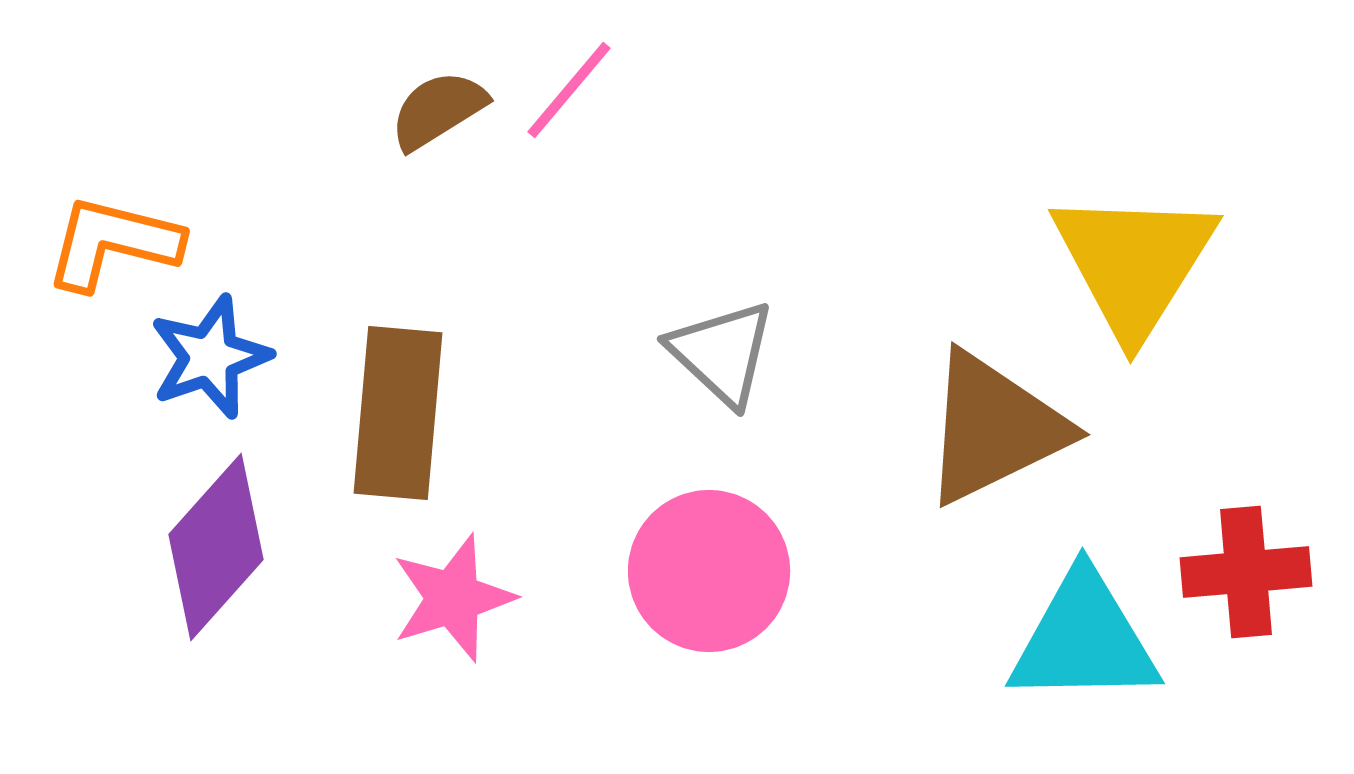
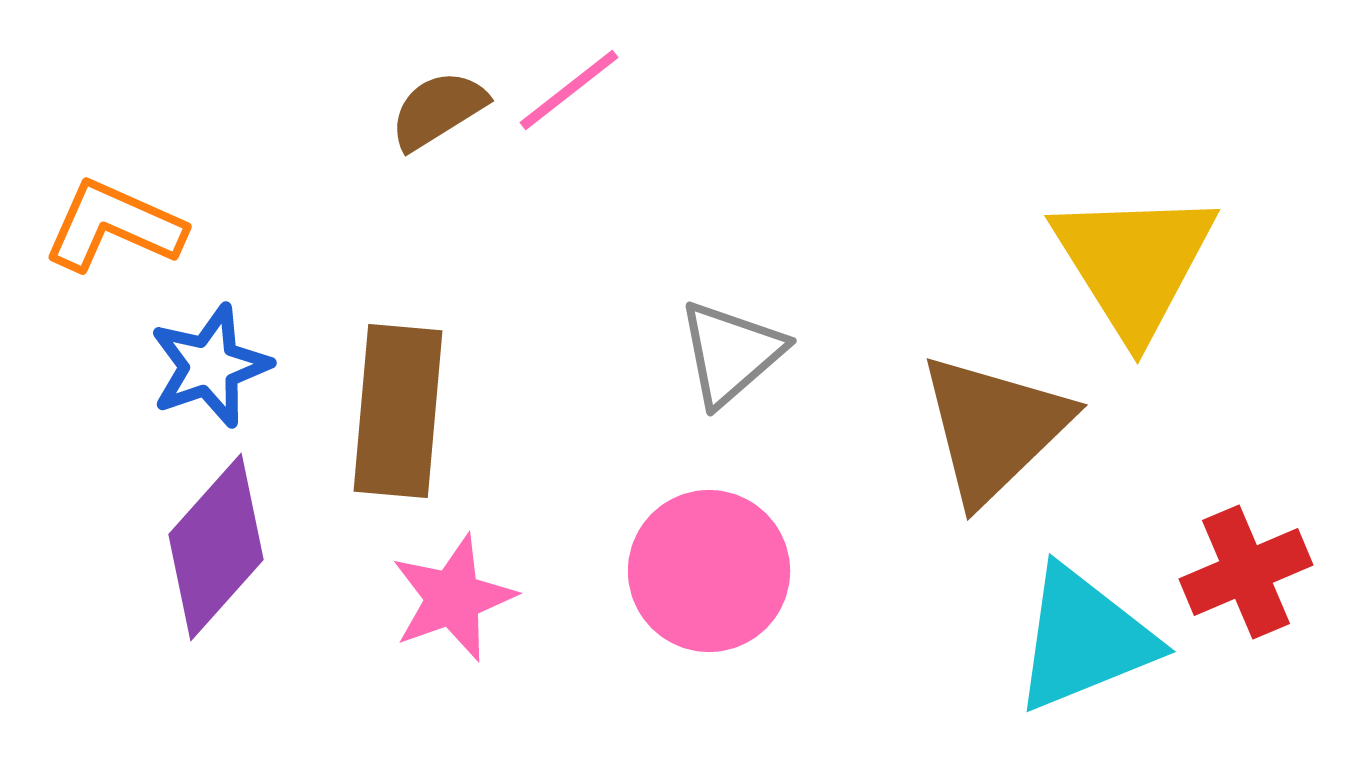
pink line: rotated 12 degrees clockwise
orange L-shape: moved 1 px right, 17 px up; rotated 10 degrees clockwise
yellow triangle: rotated 4 degrees counterclockwise
gray triangle: moved 9 px right; rotated 36 degrees clockwise
blue star: moved 9 px down
brown rectangle: moved 2 px up
brown triangle: rotated 18 degrees counterclockwise
red cross: rotated 18 degrees counterclockwise
pink star: rotated 3 degrees counterclockwise
cyan triangle: rotated 21 degrees counterclockwise
